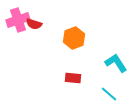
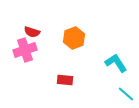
pink cross: moved 7 px right, 30 px down
red semicircle: moved 2 px left, 8 px down
red rectangle: moved 8 px left, 2 px down
cyan line: moved 17 px right
